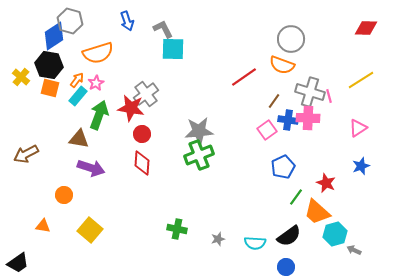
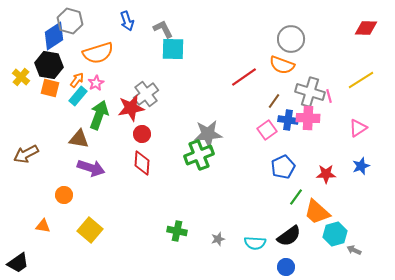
red star at (131, 108): rotated 20 degrees counterclockwise
gray star at (199, 131): moved 9 px right, 3 px down
red star at (326, 183): moved 9 px up; rotated 24 degrees counterclockwise
green cross at (177, 229): moved 2 px down
